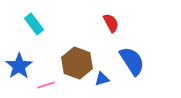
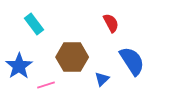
brown hexagon: moved 5 px left, 6 px up; rotated 20 degrees counterclockwise
blue triangle: rotated 28 degrees counterclockwise
